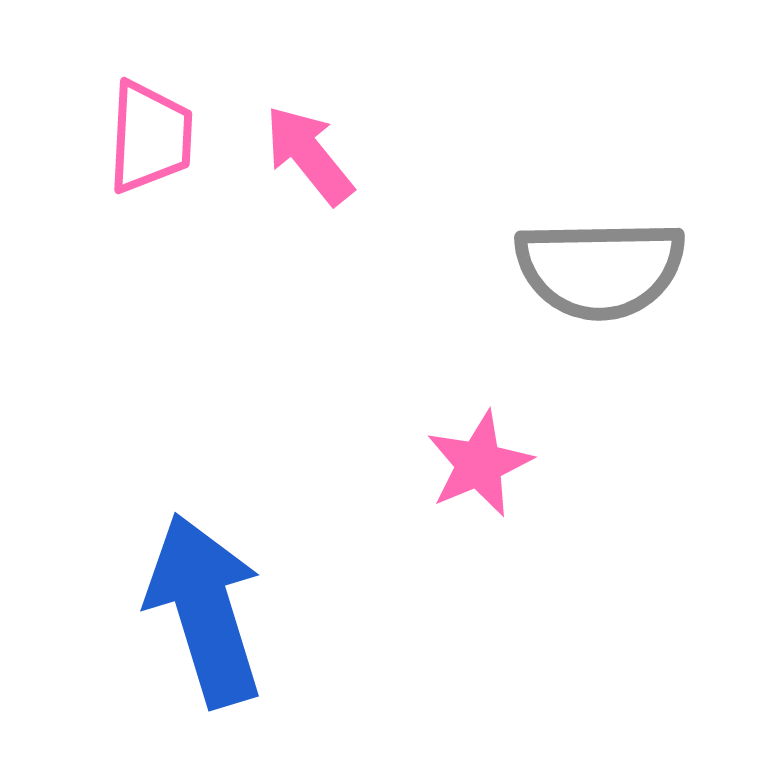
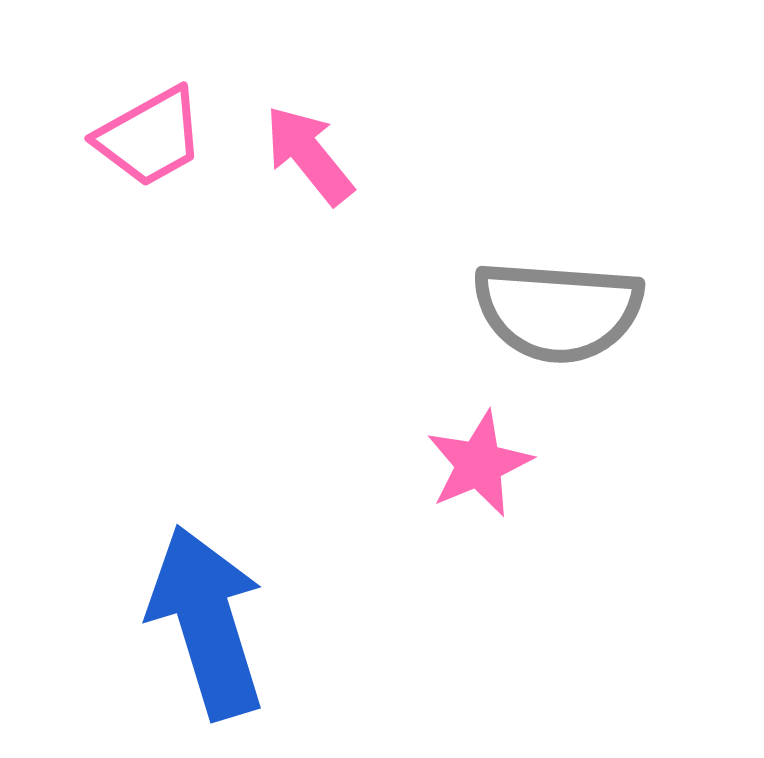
pink trapezoid: rotated 58 degrees clockwise
gray semicircle: moved 42 px left, 42 px down; rotated 5 degrees clockwise
blue arrow: moved 2 px right, 12 px down
